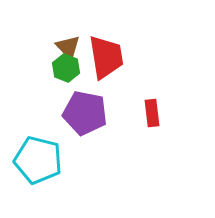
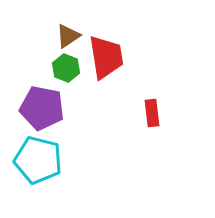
brown triangle: moved 11 px up; rotated 40 degrees clockwise
purple pentagon: moved 43 px left, 5 px up
